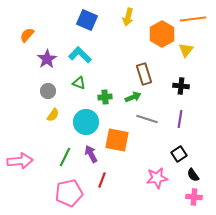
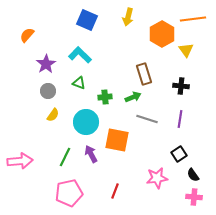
yellow triangle: rotated 14 degrees counterclockwise
purple star: moved 1 px left, 5 px down
red line: moved 13 px right, 11 px down
